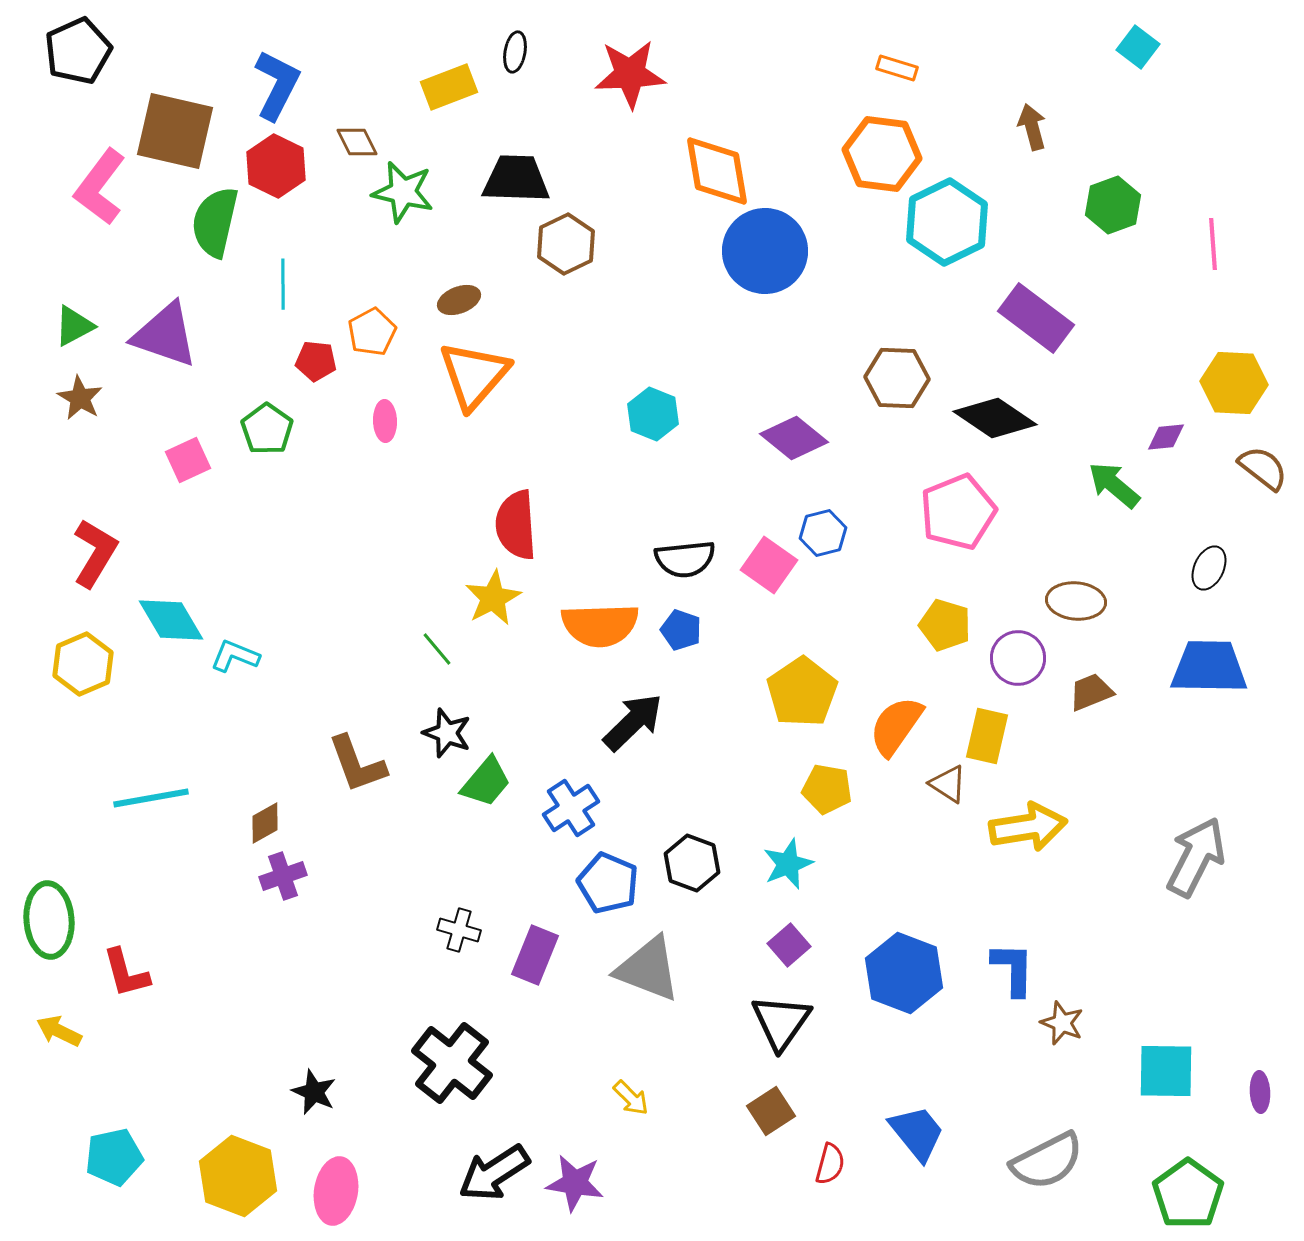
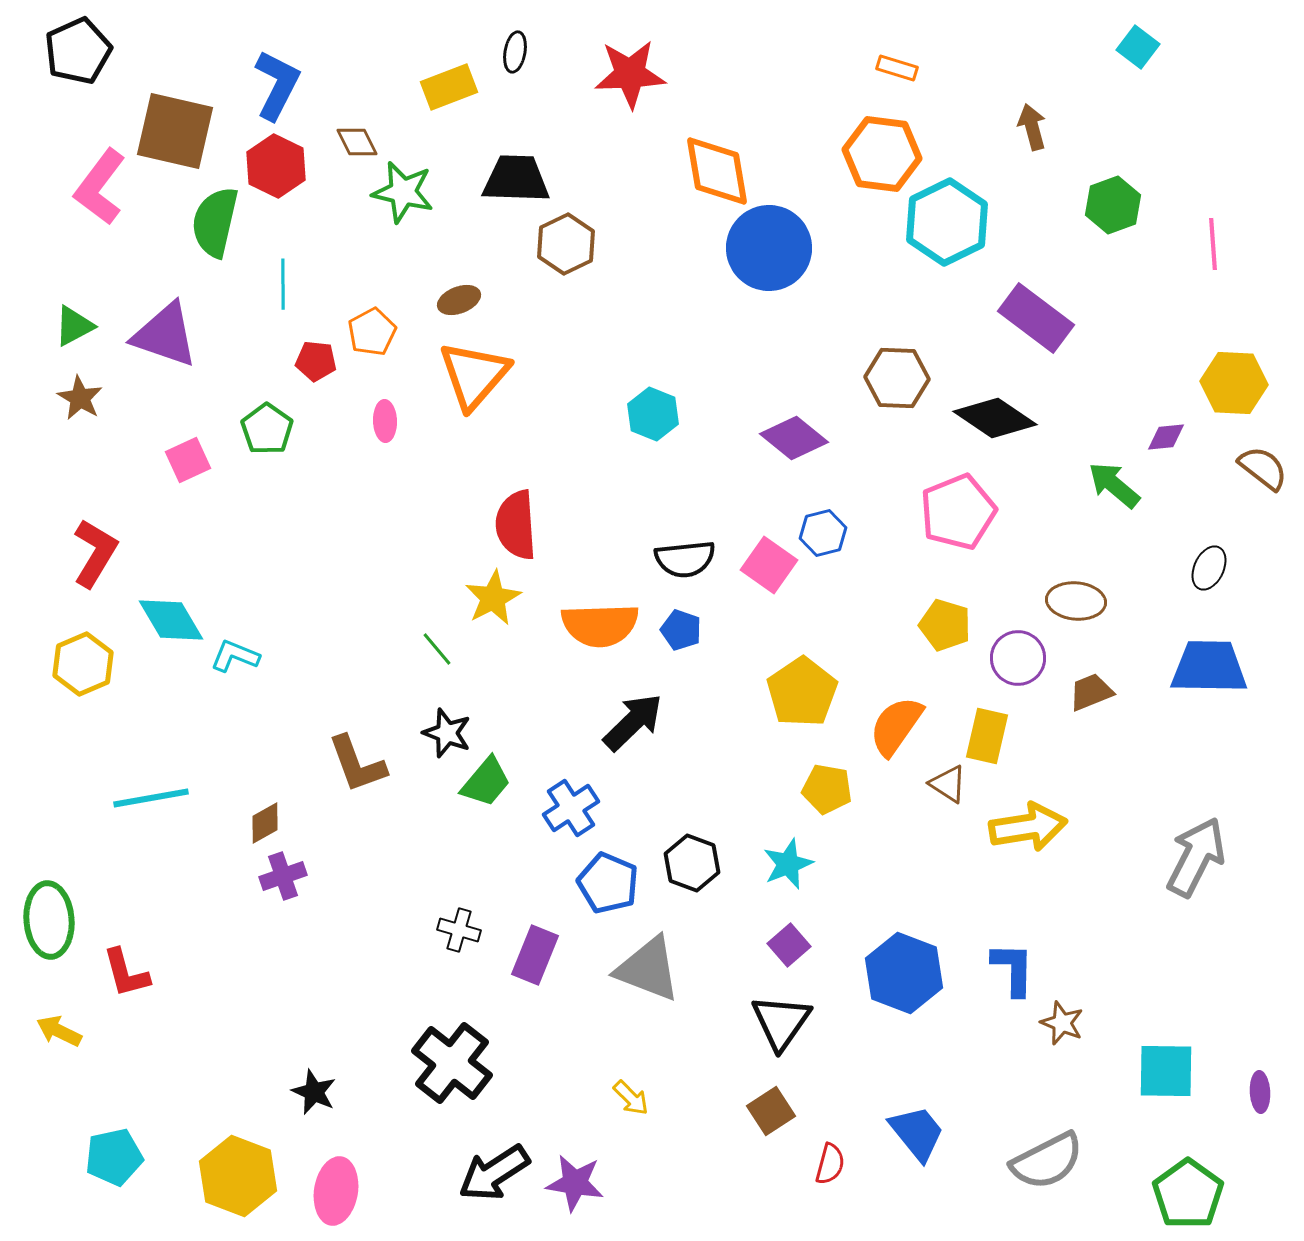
blue circle at (765, 251): moved 4 px right, 3 px up
